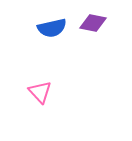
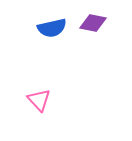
pink triangle: moved 1 px left, 8 px down
